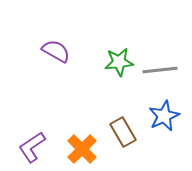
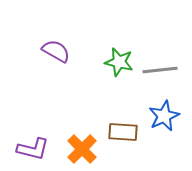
green star: rotated 20 degrees clockwise
brown rectangle: rotated 56 degrees counterclockwise
purple L-shape: moved 1 px right, 2 px down; rotated 132 degrees counterclockwise
